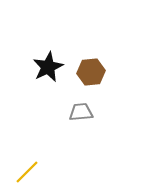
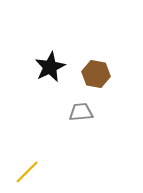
black star: moved 2 px right
brown hexagon: moved 5 px right, 2 px down; rotated 16 degrees clockwise
